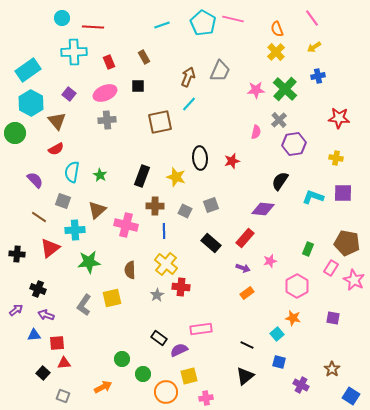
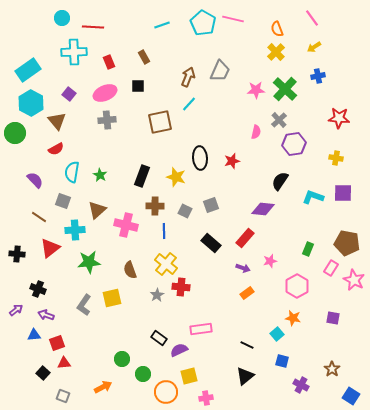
brown semicircle at (130, 270): rotated 18 degrees counterclockwise
red square at (57, 343): rotated 14 degrees counterclockwise
blue square at (279, 362): moved 3 px right, 1 px up
